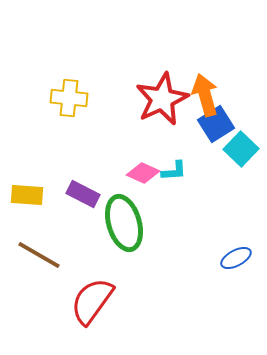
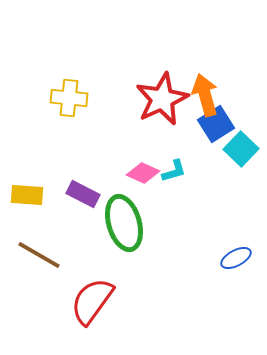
cyan L-shape: rotated 12 degrees counterclockwise
